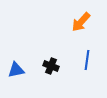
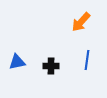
black cross: rotated 21 degrees counterclockwise
blue triangle: moved 1 px right, 8 px up
